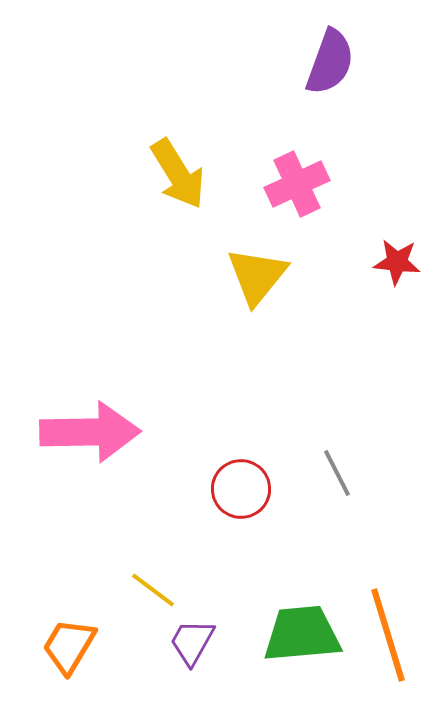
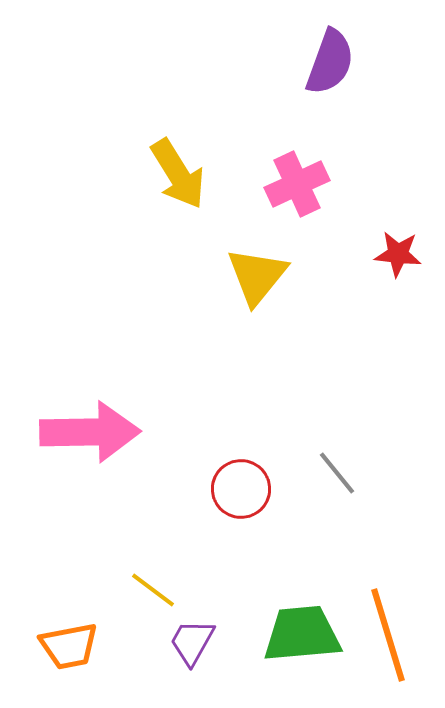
red star: moved 1 px right, 8 px up
gray line: rotated 12 degrees counterclockwise
orange trapezoid: rotated 132 degrees counterclockwise
